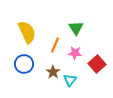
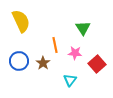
green triangle: moved 7 px right
yellow semicircle: moved 6 px left, 11 px up
orange line: rotated 35 degrees counterclockwise
blue circle: moved 5 px left, 3 px up
brown star: moved 10 px left, 9 px up
